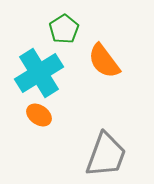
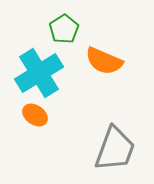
orange semicircle: rotated 30 degrees counterclockwise
orange ellipse: moved 4 px left
gray trapezoid: moved 9 px right, 6 px up
